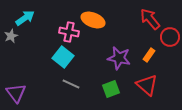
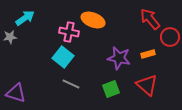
gray star: moved 1 px left, 1 px down; rotated 16 degrees clockwise
orange rectangle: moved 1 px left, 1 px up; rotated 40 degrees clockwise
purple triangle: rotated 35 degrees counterclockwise
